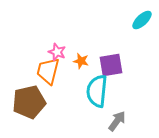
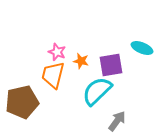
cyan ellipse: moved 28 px down; rotated 65 degrees clockwise
orange trapezoid: moved 5 px right, 4 px down
cyan semicircle: rotated 40 degrees clockwise
brown pentagon: moved 7 px left
